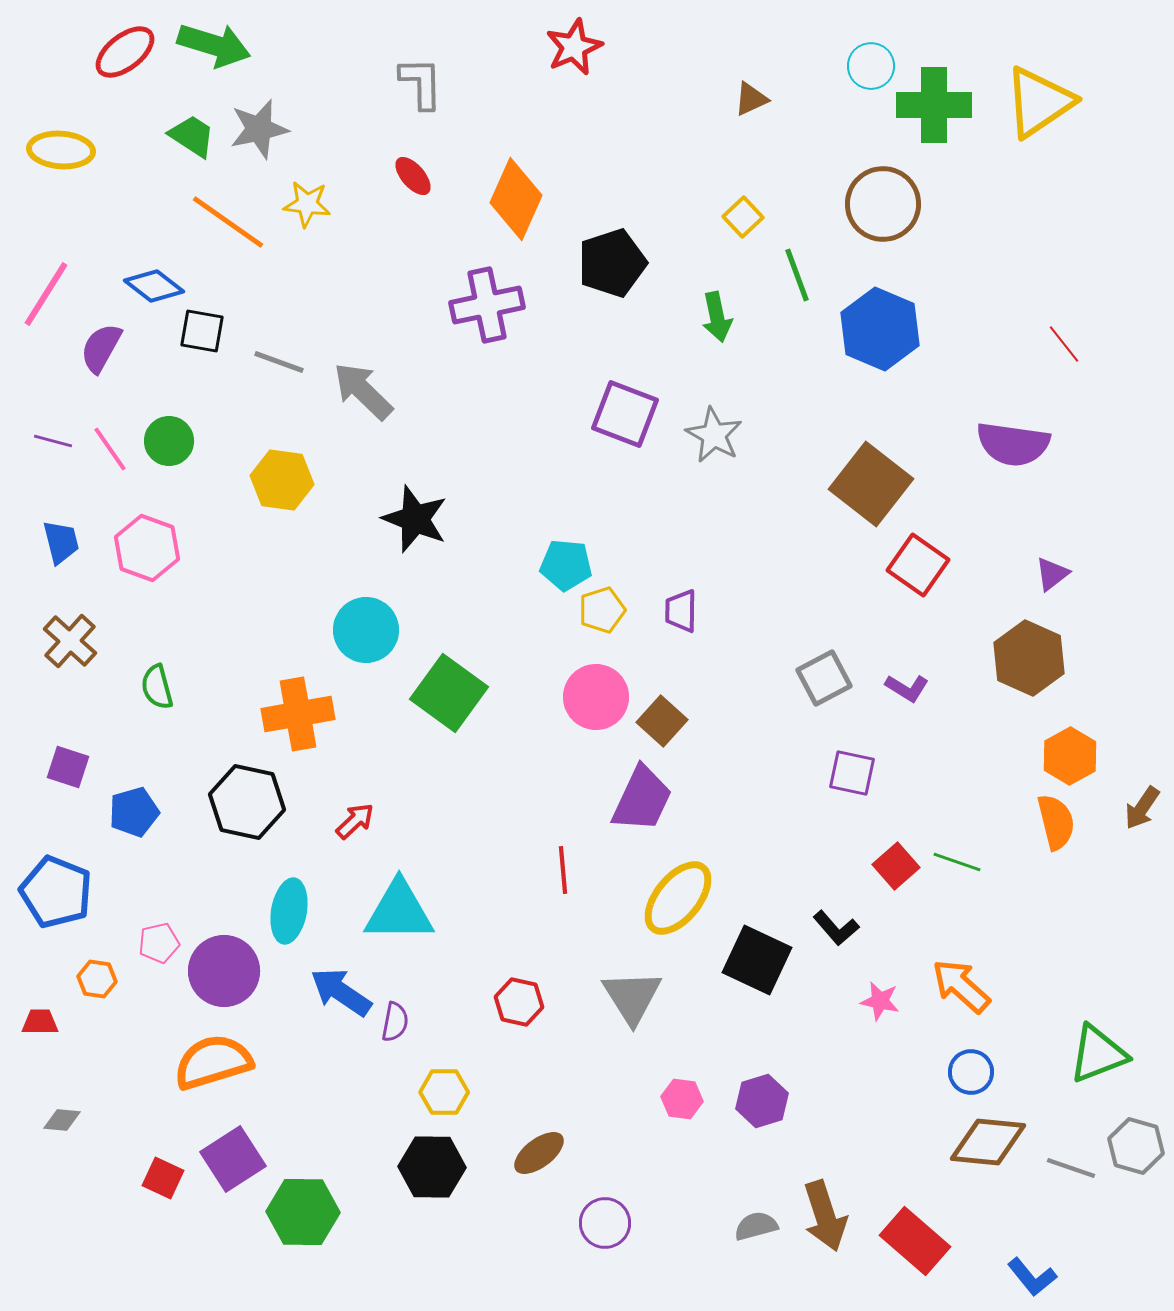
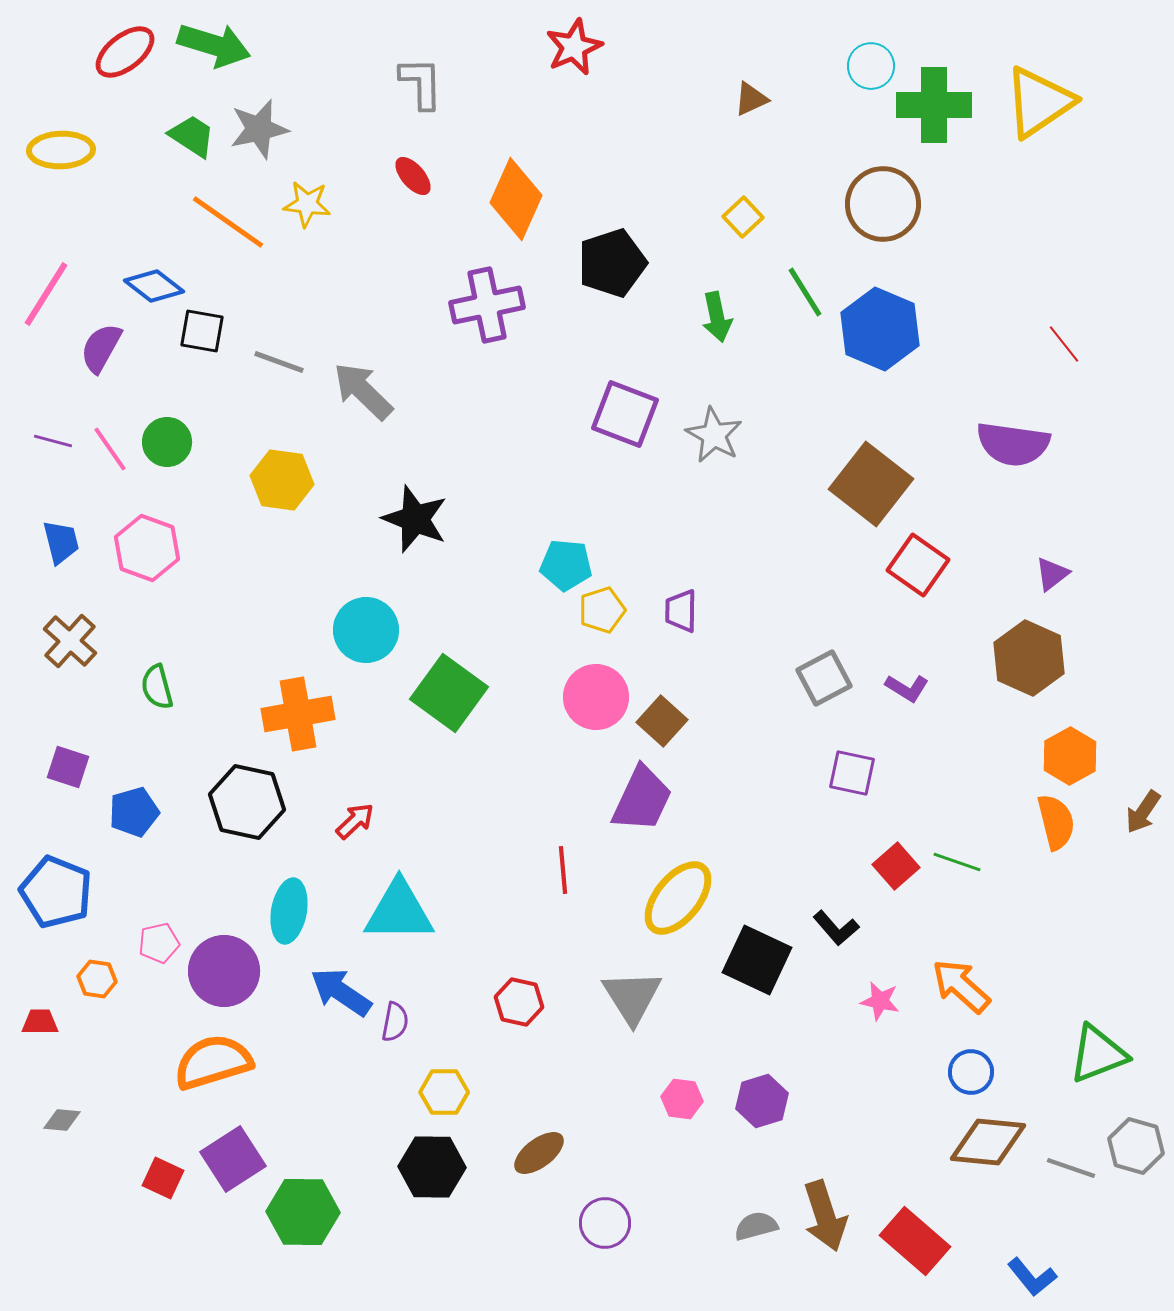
yellow ellipse at (61, 150): rotated 6 degrees counterclockwise
green line at (797, 275): moved 8 px right, 17 px down; rotated 12 degrees counterclockwise
green circle at (169, 441): moved 2 px left, 1 px down
brown arrow at (1142, 808): moved 1 px right, 4 px down
